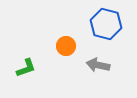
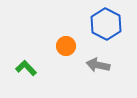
blue hexagon: rotated 12 degrees clockwise
green L-shape: rotated 115 degrees counterclockwise
